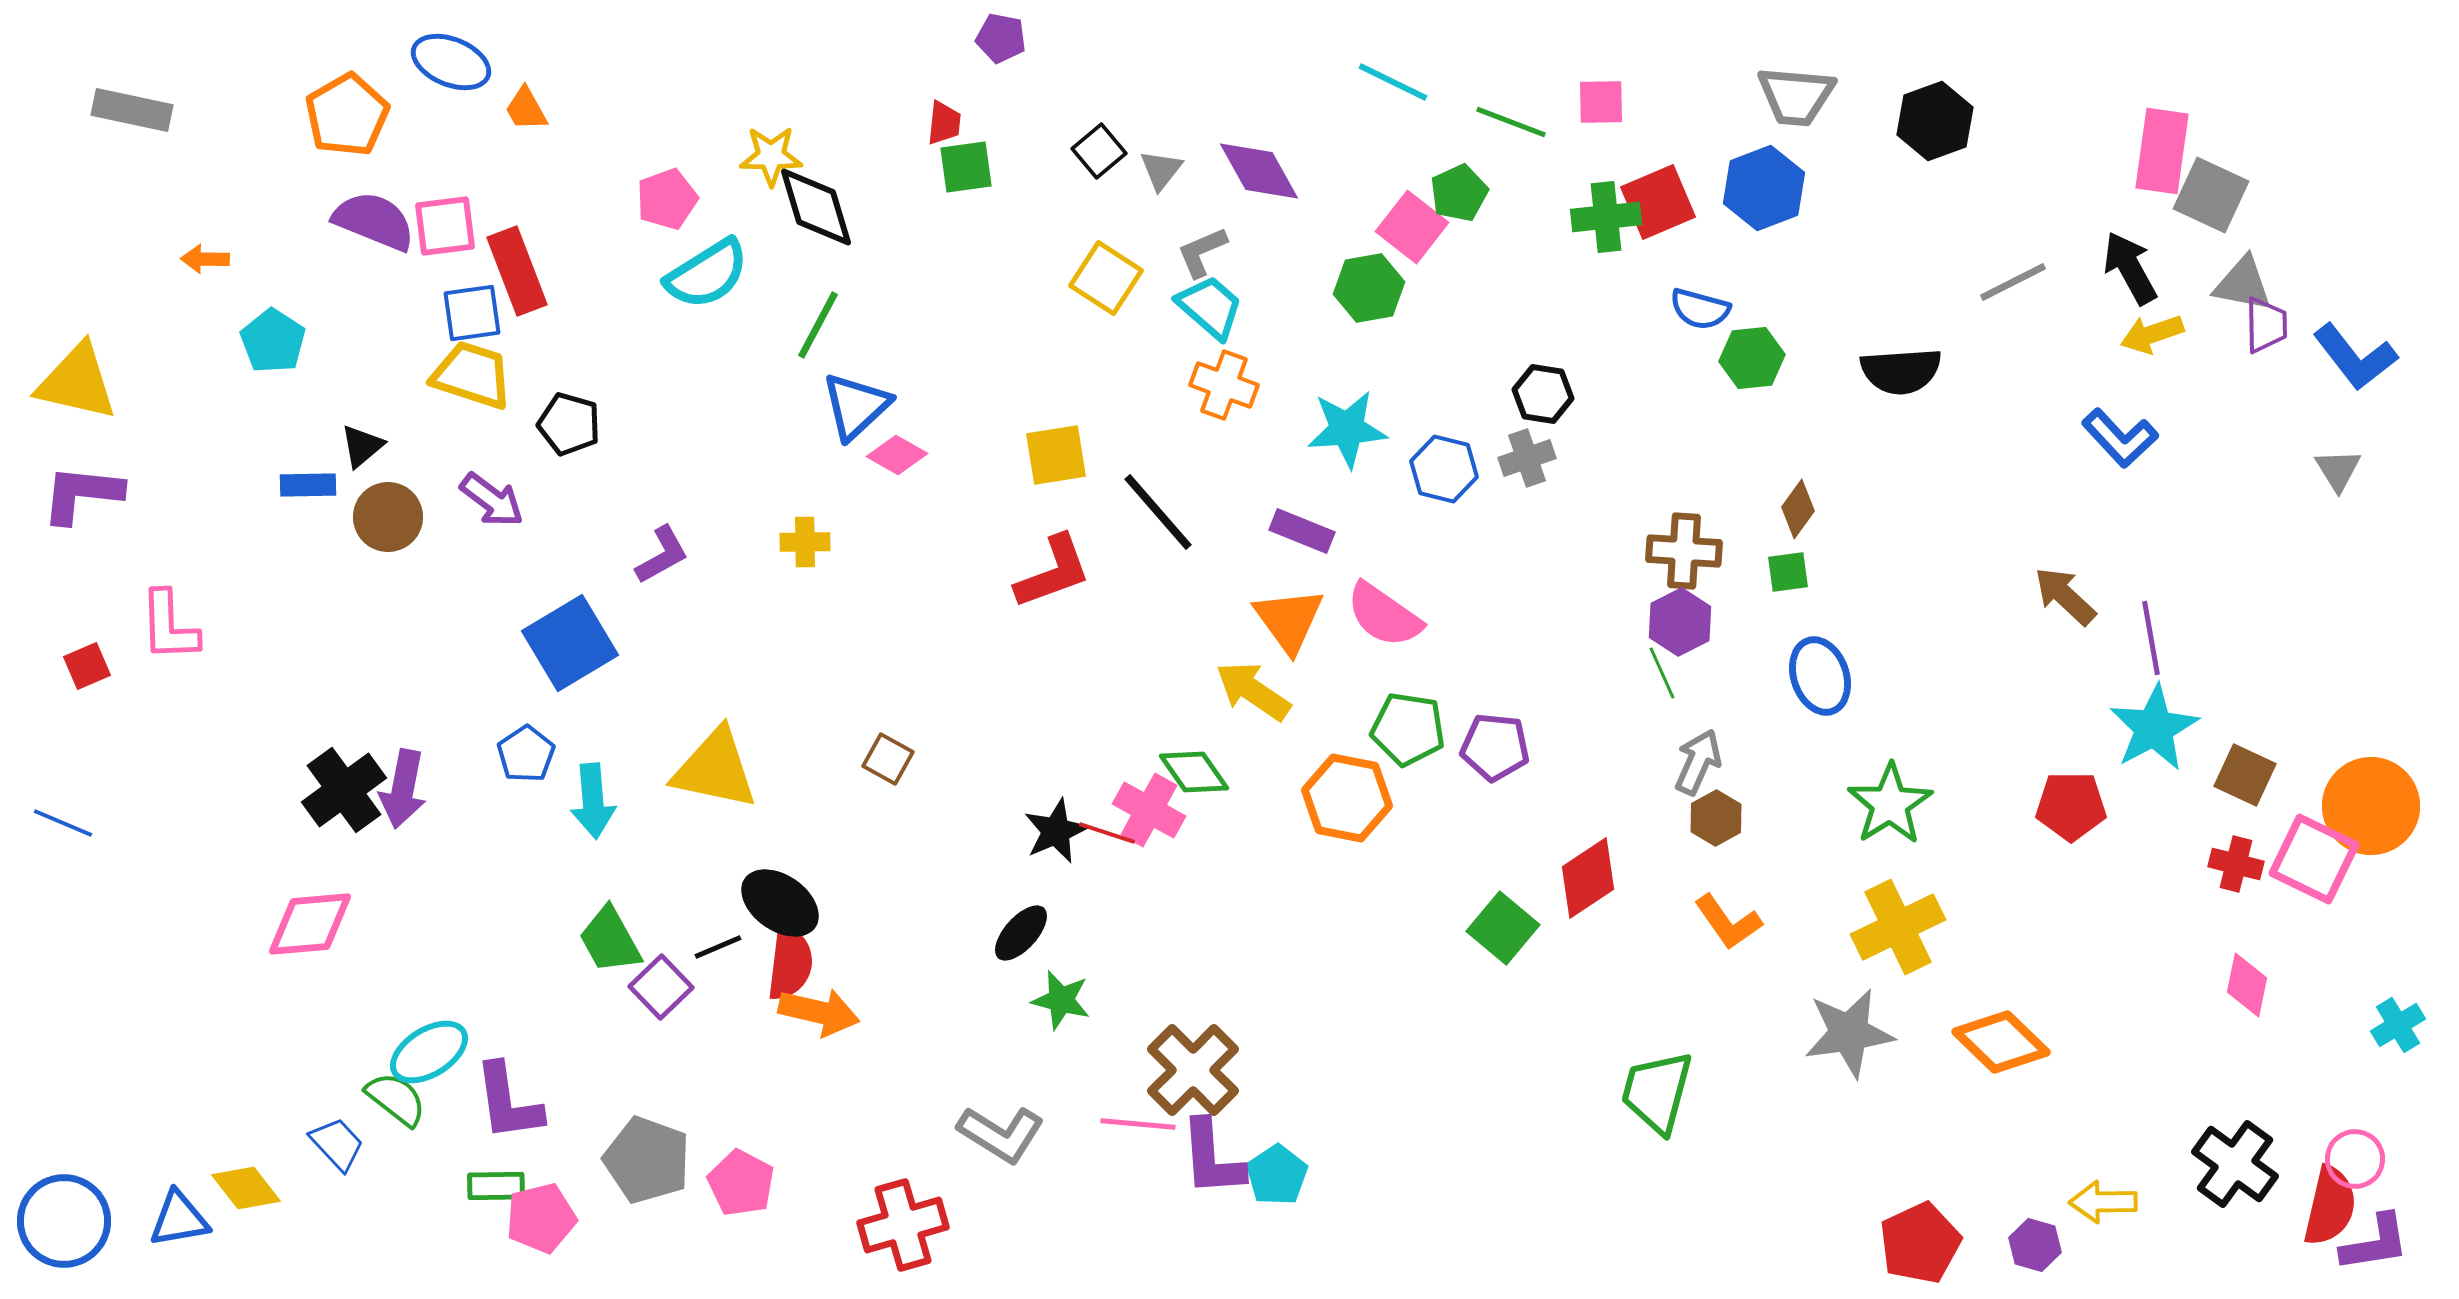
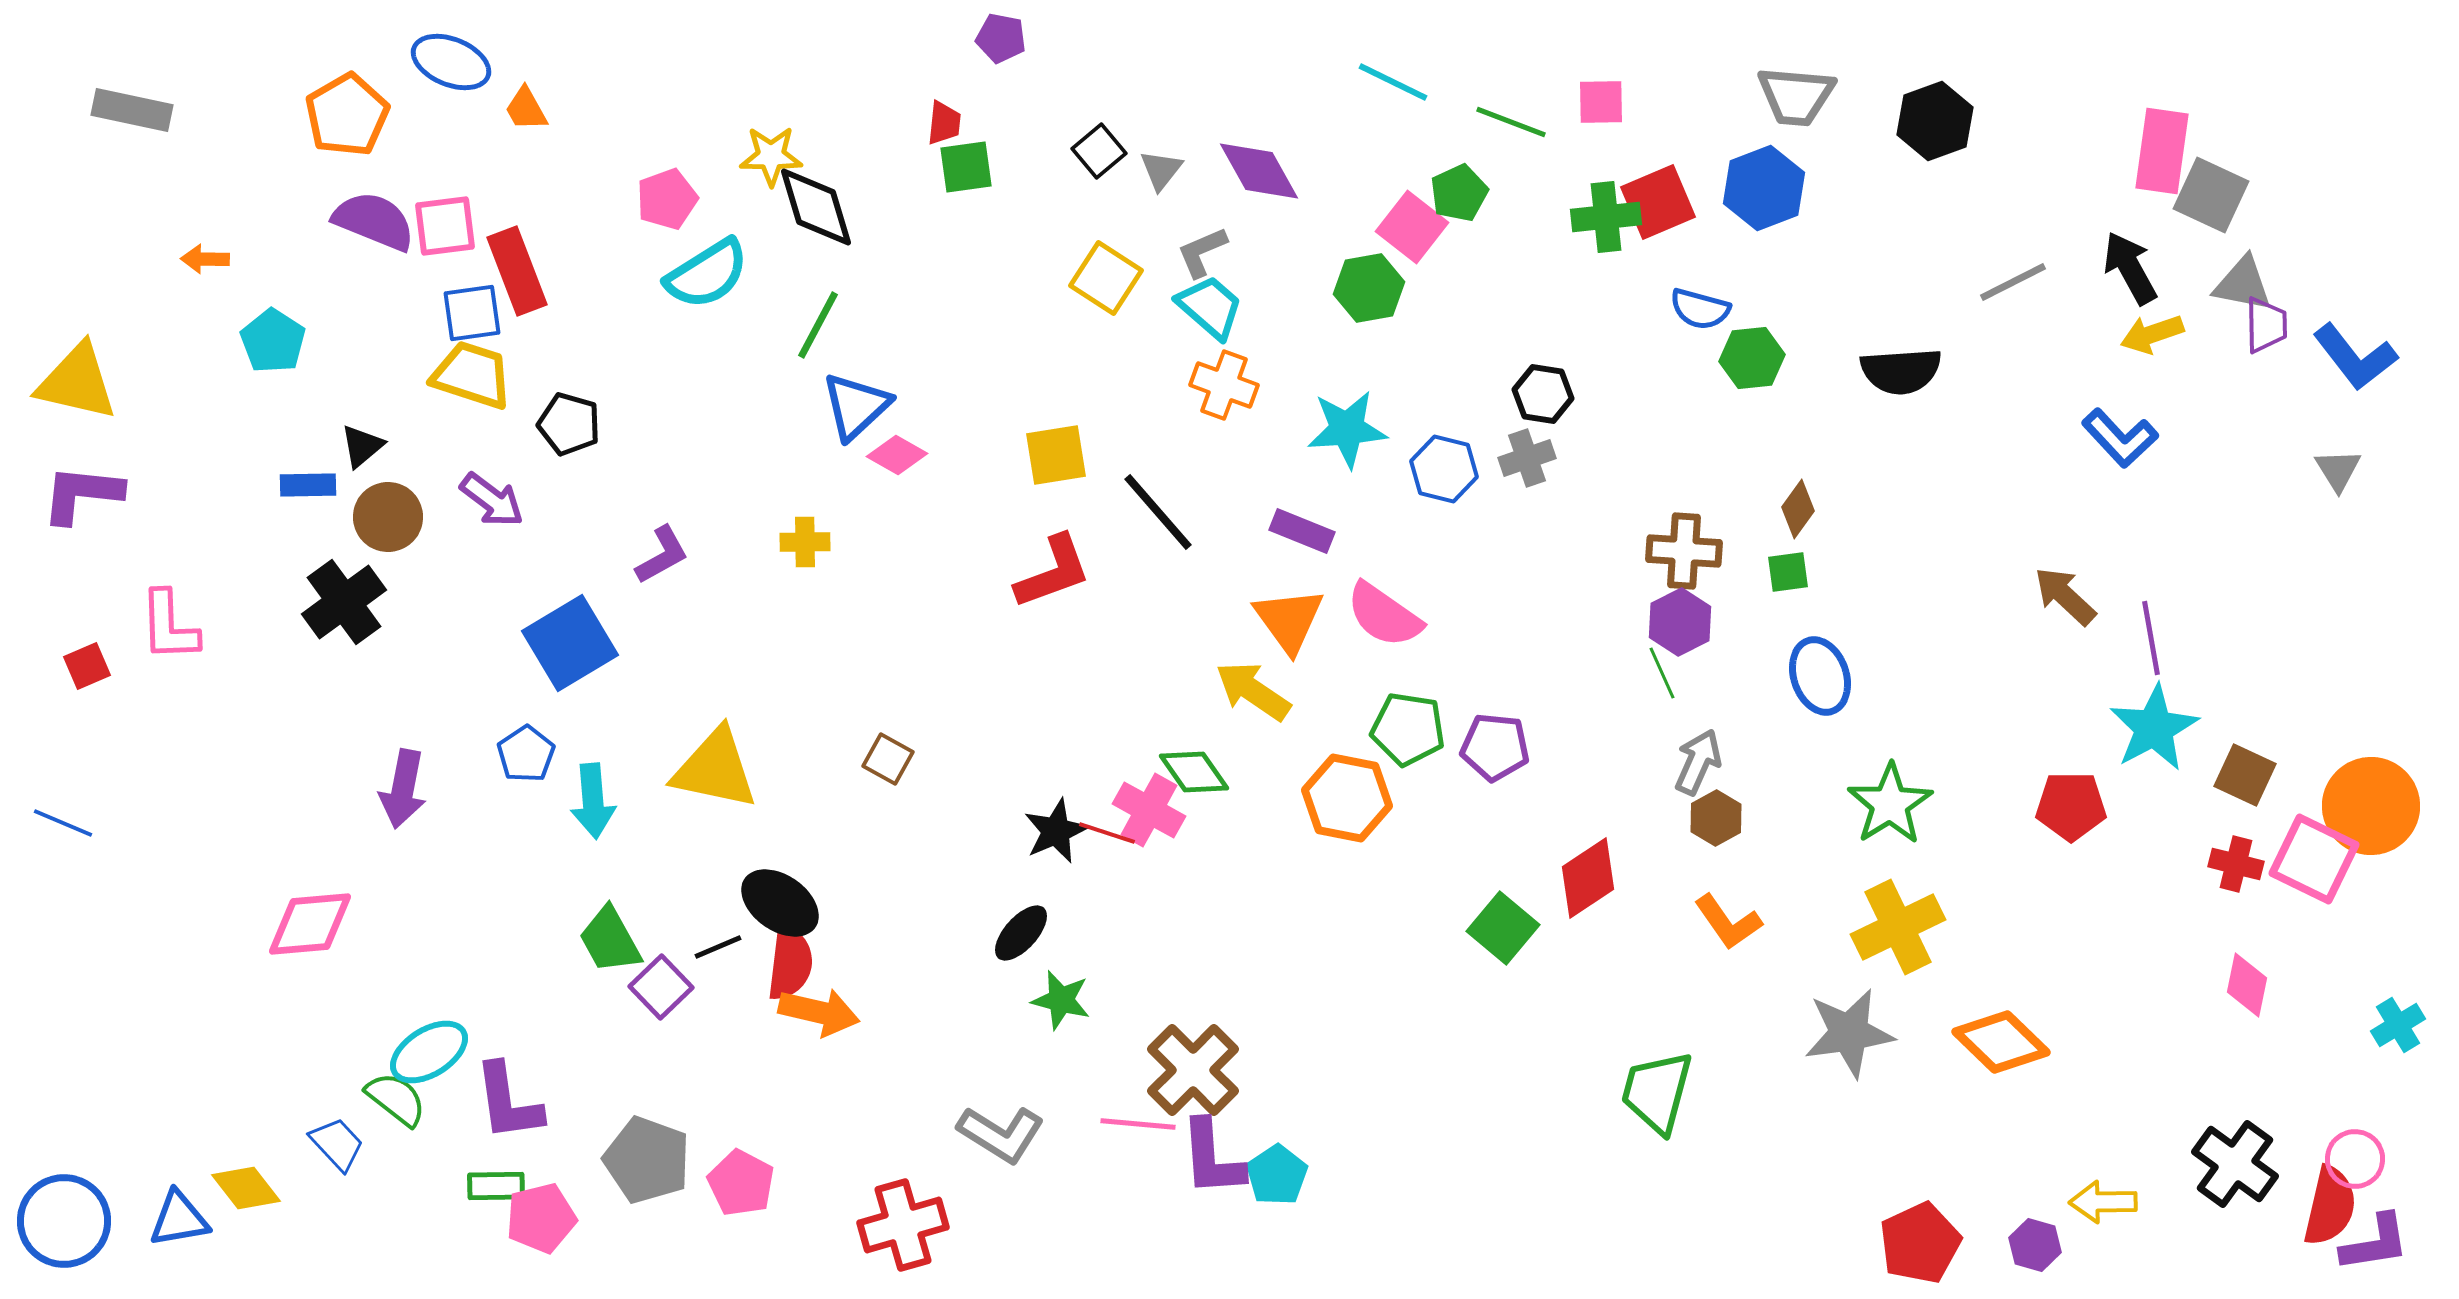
black cross at (344, 790): moved 188 px up
